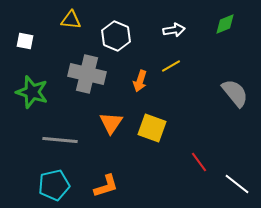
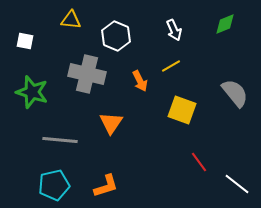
white arrow: rotated 75 degrees clockwise
orange arrow: rotated 45 degrees counterclockwise
yellow square: moved 30 px right, 18 px up
